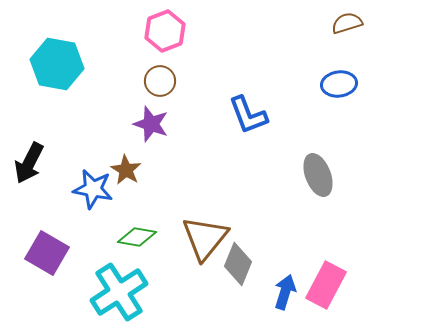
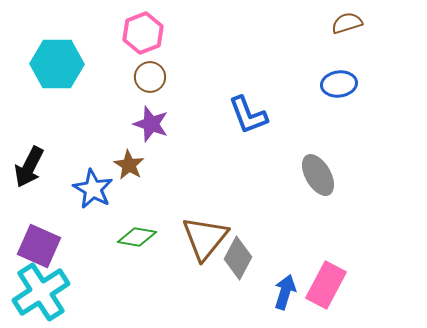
pink hexagon: moved 22 px left, 2 px down
cyan hexagon: rotated 9 degrees counterclockwise
brown circle: moved 10 px left, 4 px up
black arrow: moved 4 px down
brown star: moved 3 px right, 5 px up
gray ellipse: rotated 9 degrees counterclockwise
blue star: rotated 18 degrees clockwise
purple square: moved 8 px left, 7 px up; rotated 6 degrees counterclockwise
gray diamond: moved 6 px up; rotated 6 degrees clockwise
cyan cross: moved 78 px left
